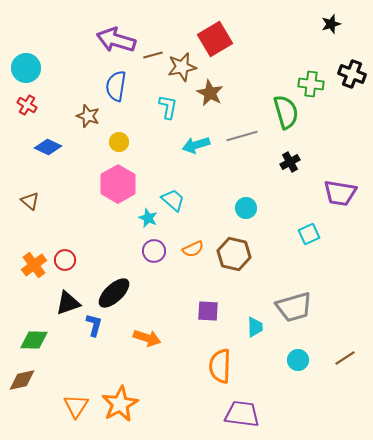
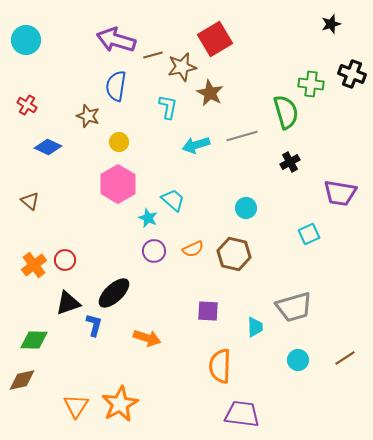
cyan circle at (26, 68): moved 28 px up
